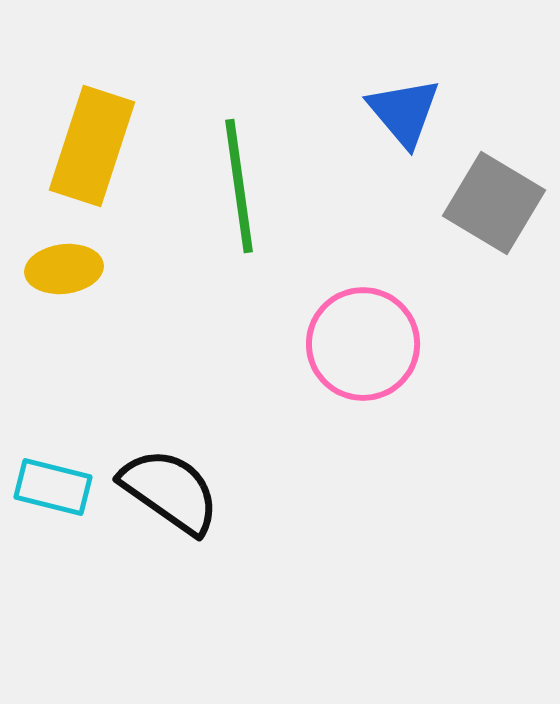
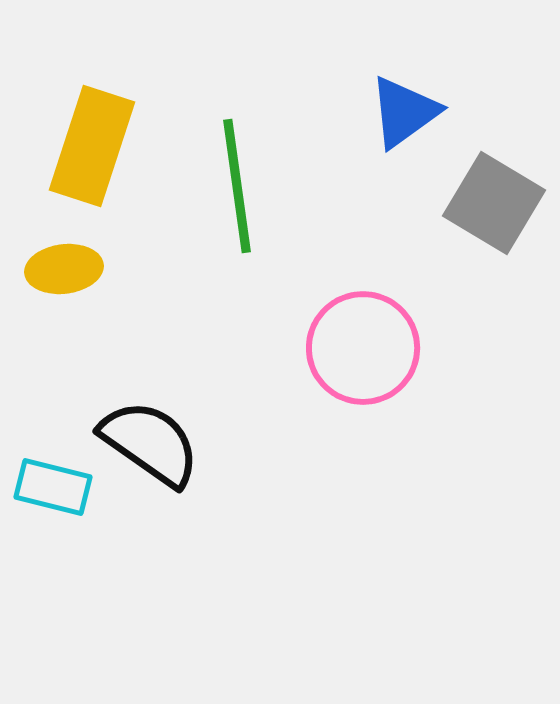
blue triangle: rotated 34 degrees clockwise
green line: moved 2 px left
pink circle: moved 4 px down
black semicircle: moved 20 px left, 48 px up
